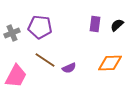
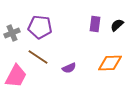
brown line: moved 7 px left, 3 px up
